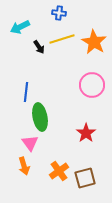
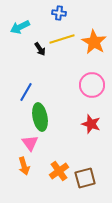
black arrow: moved 1 px right, 2 px down
blue line: rotated 24 degrees clockwise
red star: moved 5 px right, 9 px up; rotated 18 degrees counterclockwise
